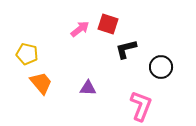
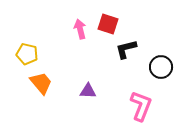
pink arrow: rotated 66 degrees counterclockwise
purple triangle: moved 3 px down
